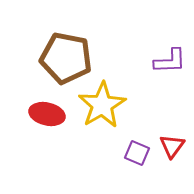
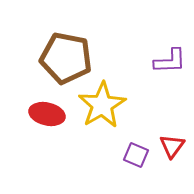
purple square: moved 1 px left, 2 px down
